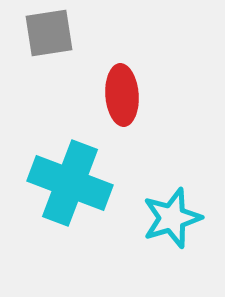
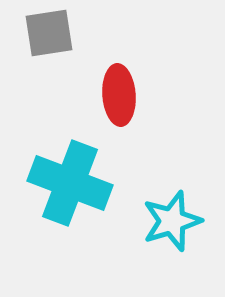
red ellipse: moved 3 px left
cyan star: moved 3 px down
